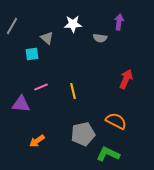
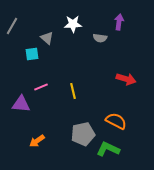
red arrow: rotated 84 degrees clockwise
green L-shape: moved 5 px up
